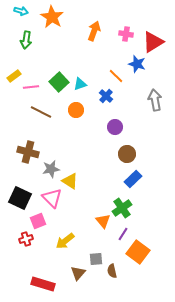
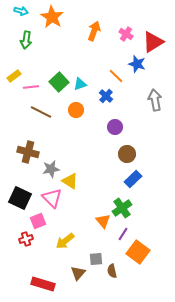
pink cross: rotated 24 degrees clockwise
